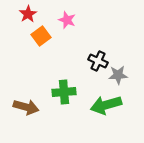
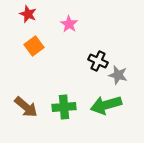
red star: rotated 18 degrees counterclockwise
pink star: moved 2 px right, 4 px down; rotated 12 degrees clockwise
orange square: moved 7 px left, 10 px down
gray star: rotated 18 degrees clockwise
green cross: moved 15 px down
brown arrow: rotated 25 degrees clockwise
